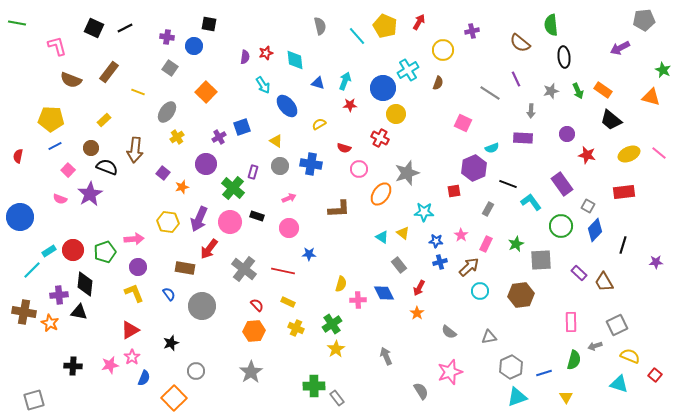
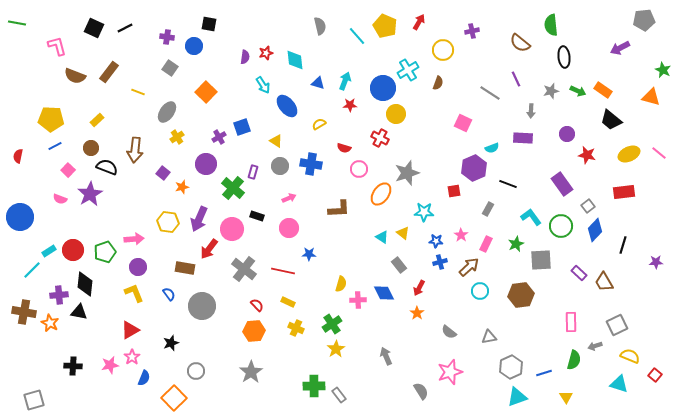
brown semicircle at (71, 80): moved 4 px right, 4 px up
green arrow at (578, 91): rotated 42 degrees counterclockwise
yellow rectangle at (104, 120): moved 7 px left
cyan L-shape at (531, 202): moved 15 px down
gray square at (588, 206): rotated 24 degrees clockwise
pink circle at (230, 222): moved 2 px right, 7 px down
gray rectangle at (337, 398): moved 2 px right, 3 px up
